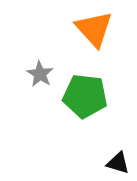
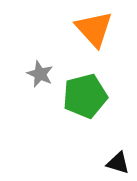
gray star: rotated 8 degrees counterclockwise
green pentagon: rotated 21 degrees counterclockwise
